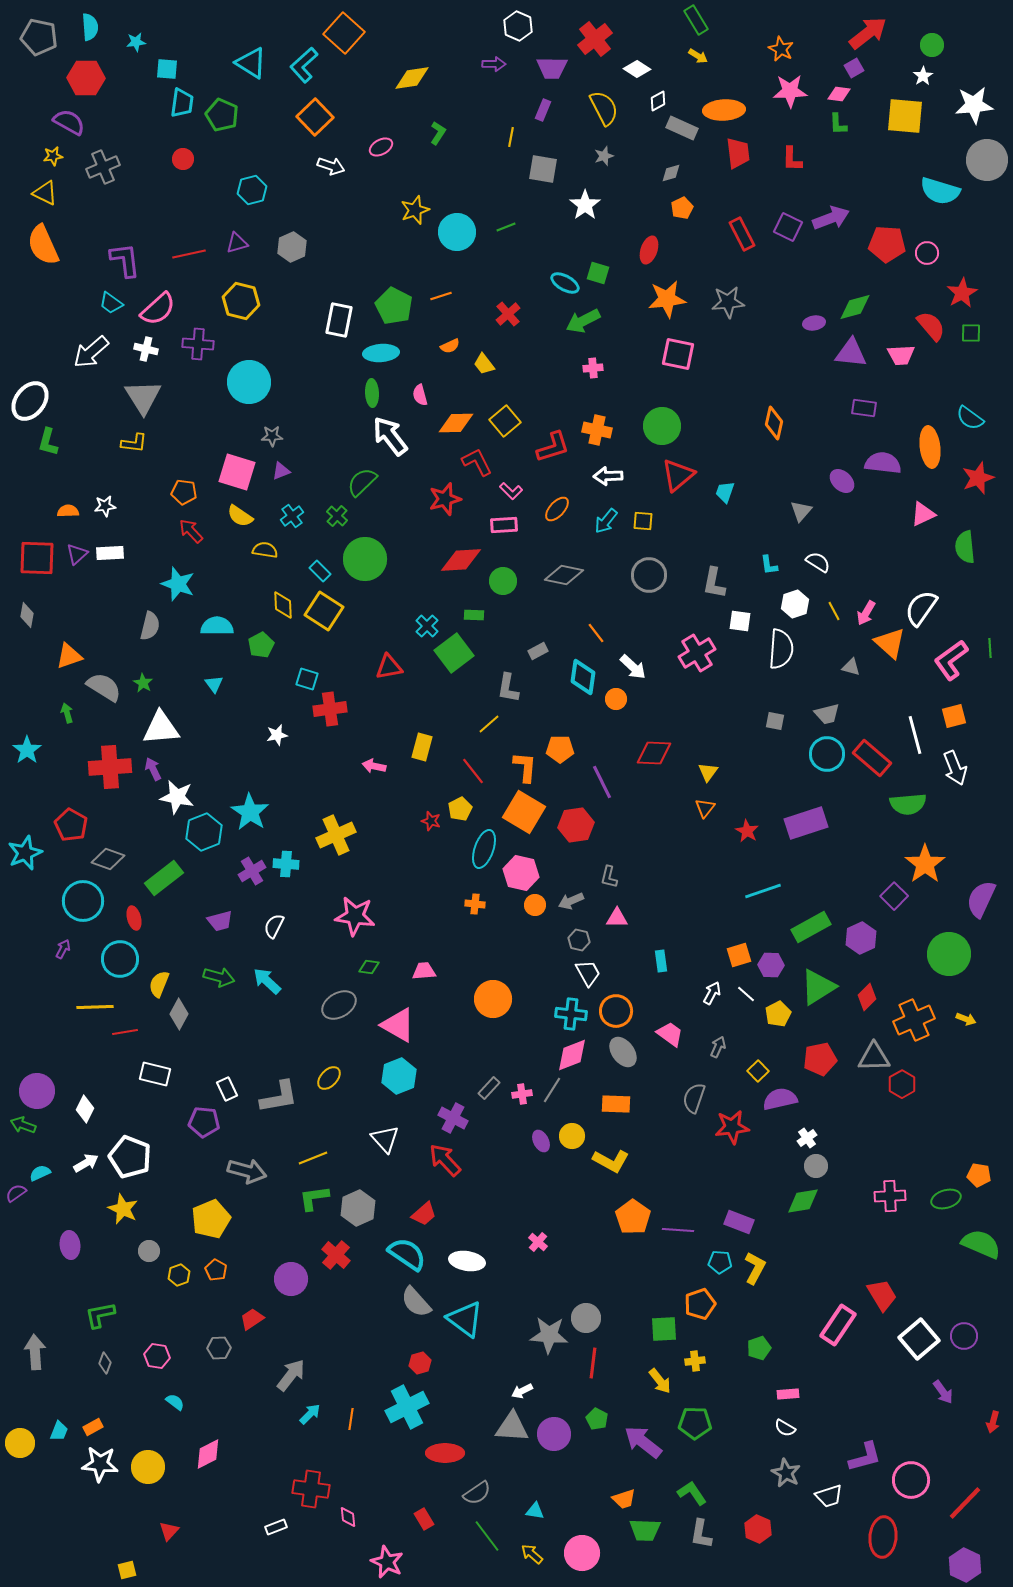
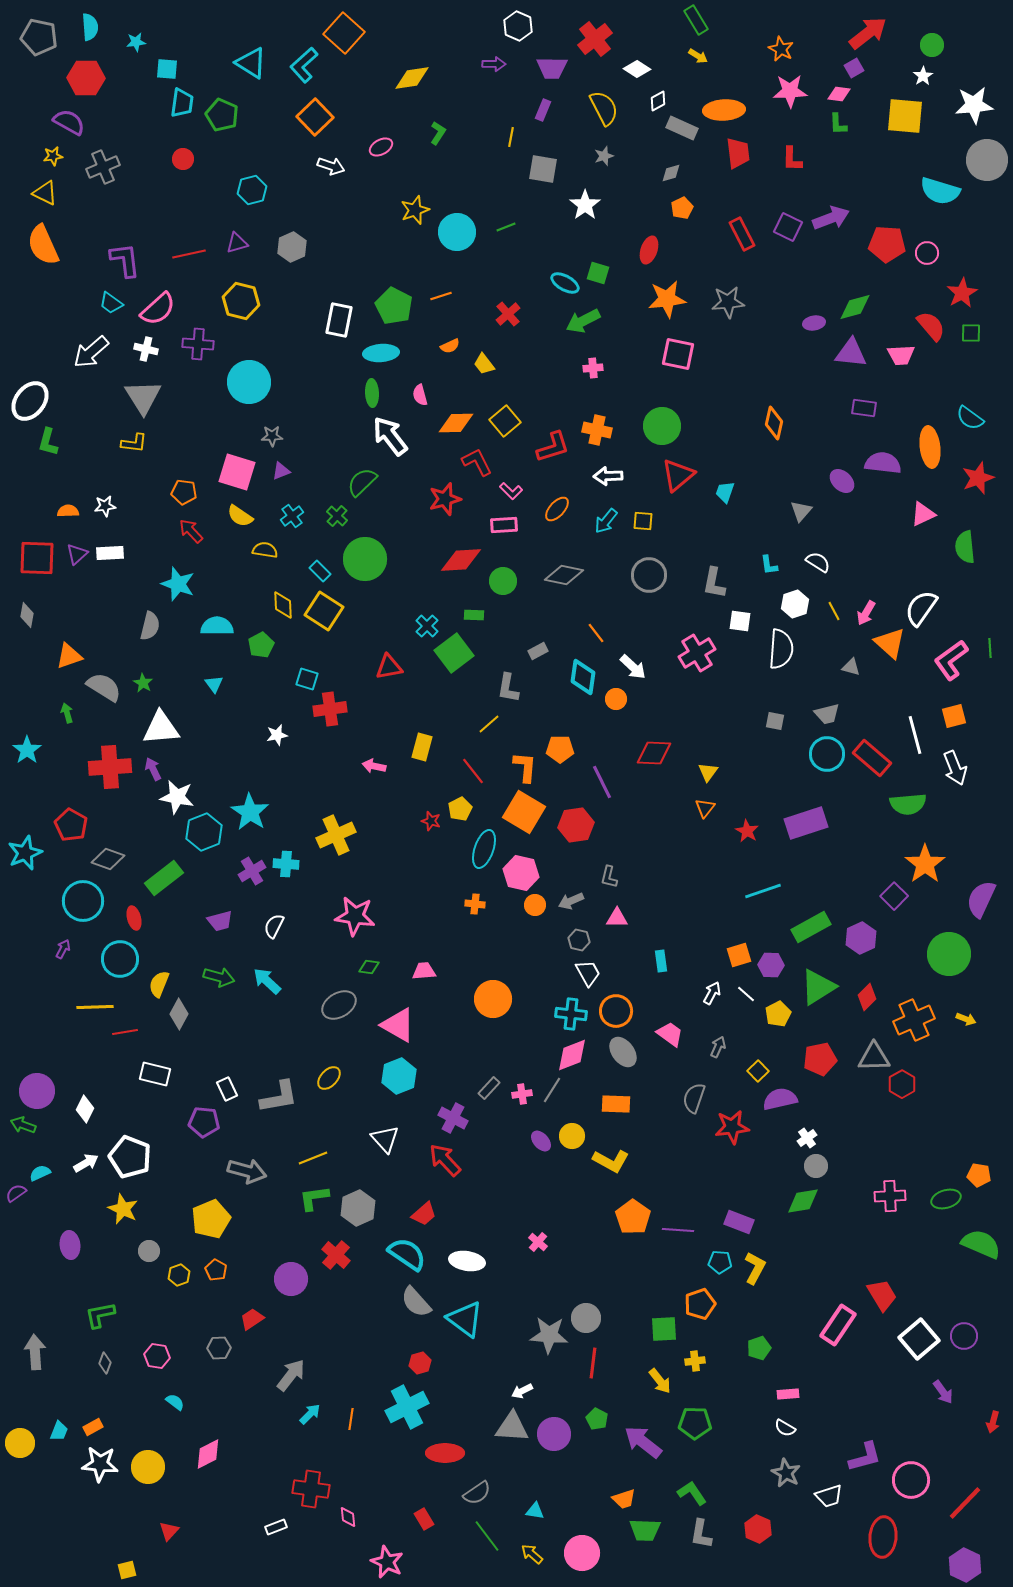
purple ellipse at (541, 1141): rotated 15 degrees counterclockwise
